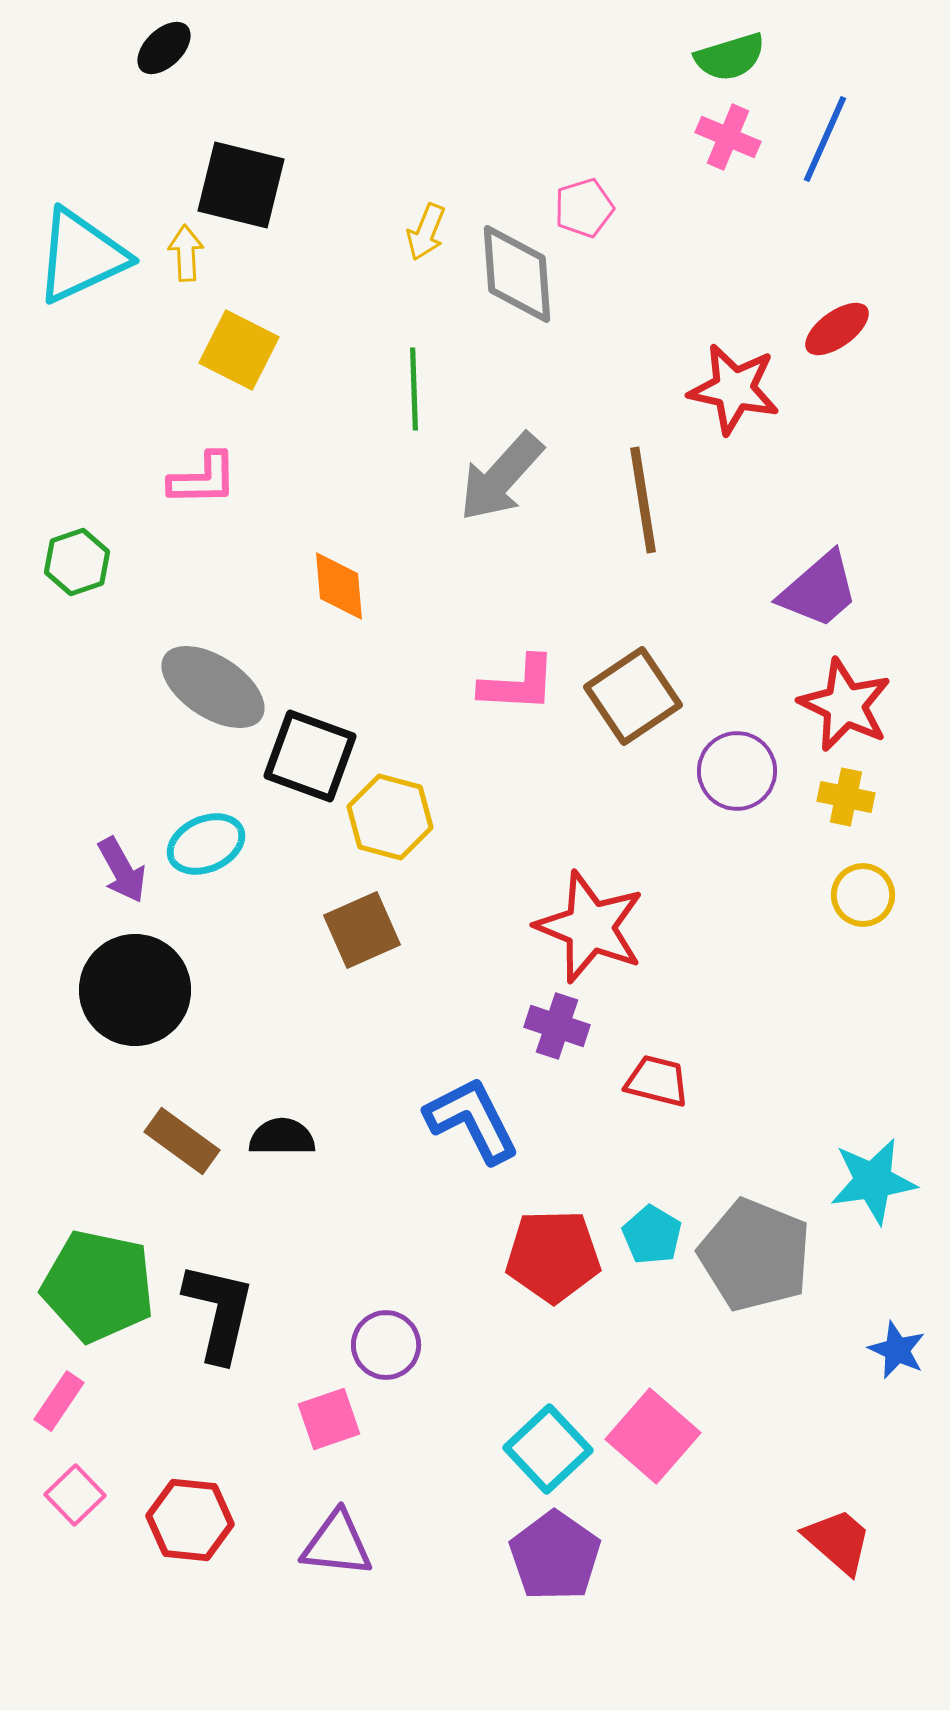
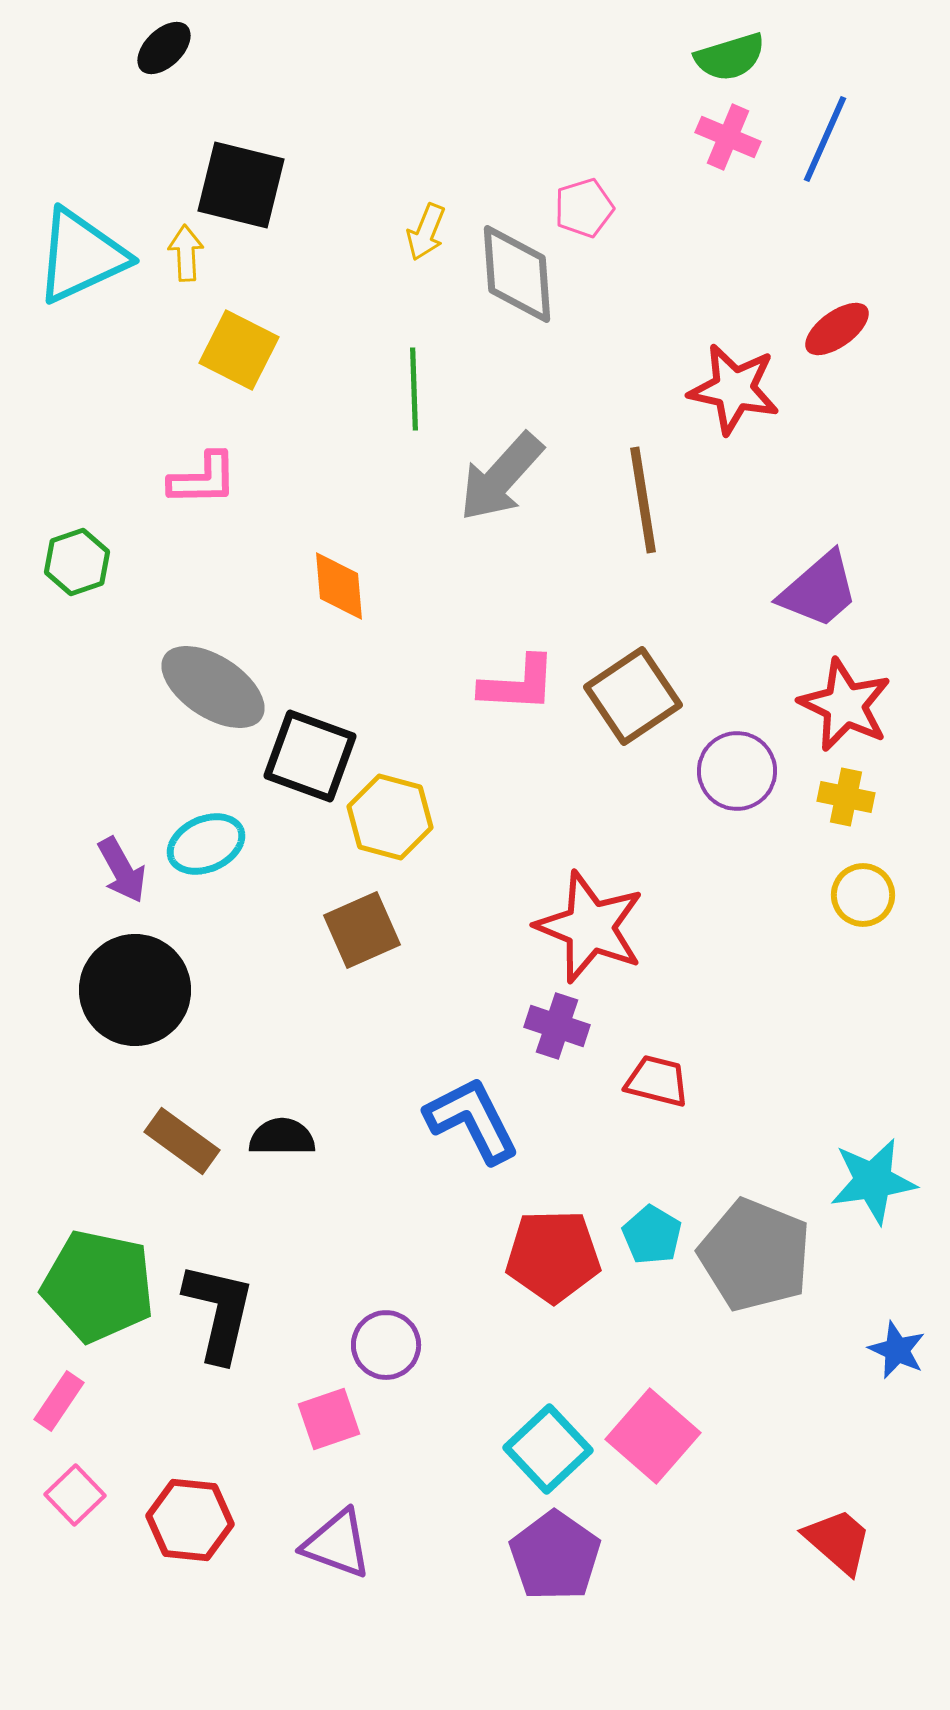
purple triangle at (337, 1544): rotated 14 degrees clockwise
